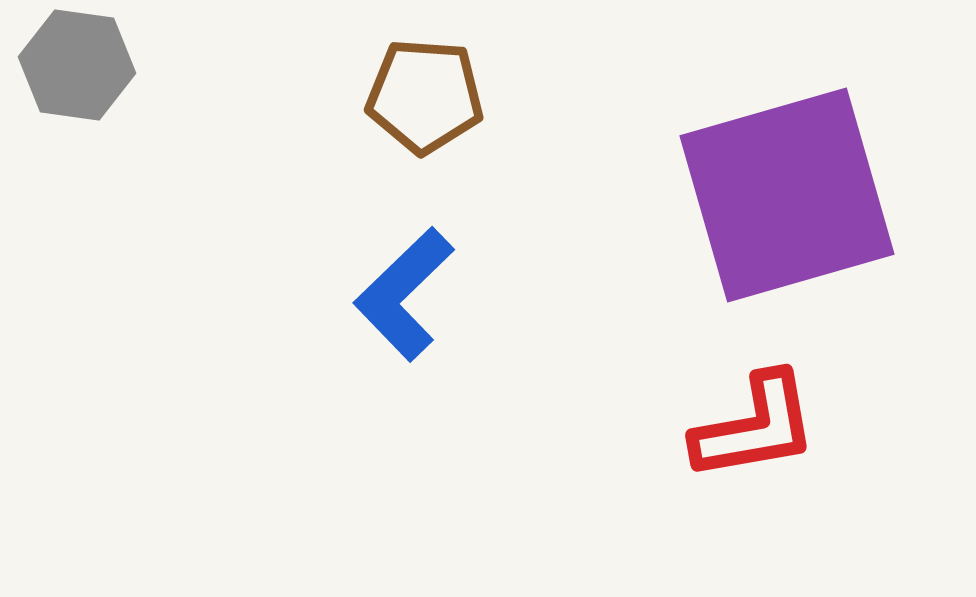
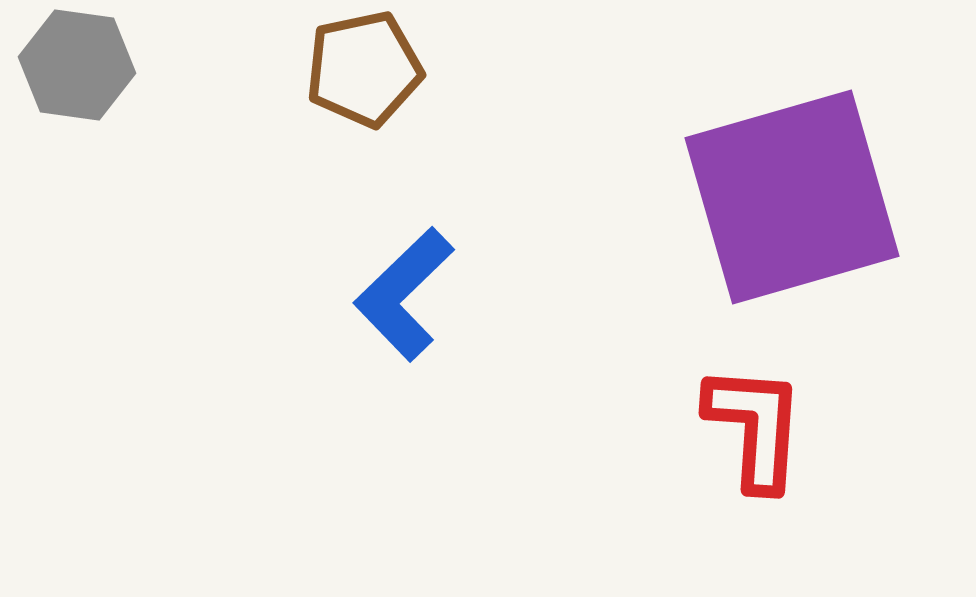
brown pentagon: moved 61 px left, 27 px up; rotated 16 degrees counterclockwise
purple square: moved 5 px right, 2 px down
red L-shape: rotated 76 degrees counterclockwise
